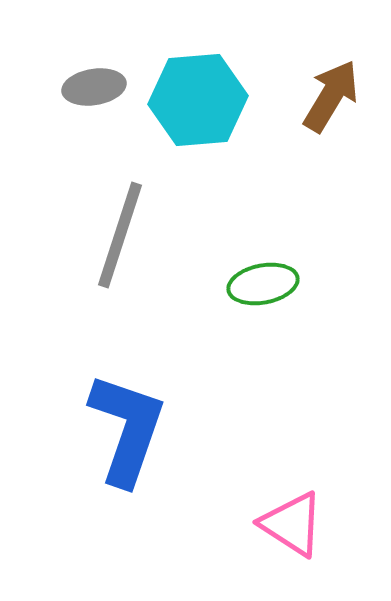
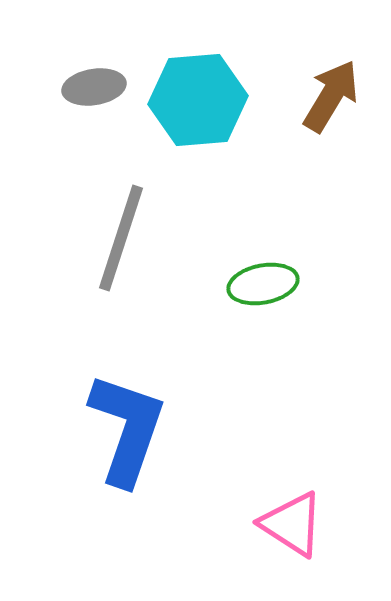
gray line: moved 1 px right, 3 px down
